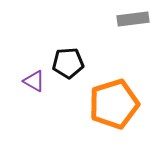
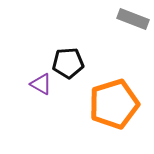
gray rectangle: rotated 28 degrees clockwise
purple triangle: moved 7 px right, 3 px down
